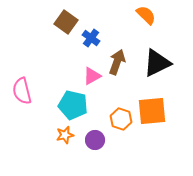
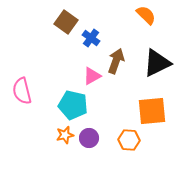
brown arrow: moved 1 px left, 1 px up
orange hexagon: moved 8 px right, 21 px down; rotated 15 degrees counterclockwise
purple circle: moved 6 px left, 2 px up
